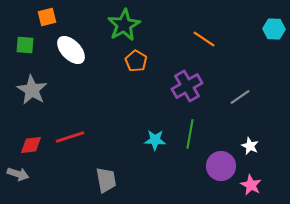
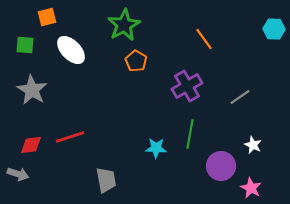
orange line: rotated 20 degrees clockwise
cyan star: moved 1 px right, 8 px down
white star: moved 3 px right, 1 px up
pink star: moved 3 px down
